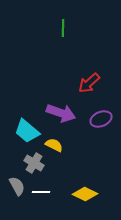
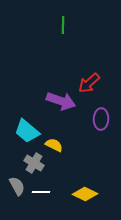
green line: moved 3 px up
purple arrow: moved 12 px up
purple ellipse: rotated 65 degrees counterclockwise
